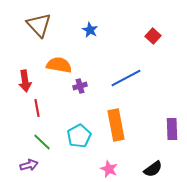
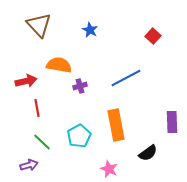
red arrow: moved 1 px right; rotated 95 degrees counterclockwise
purple rectangle: moved 7 px up
black semicircle: moved 5 px left, 16 px up
